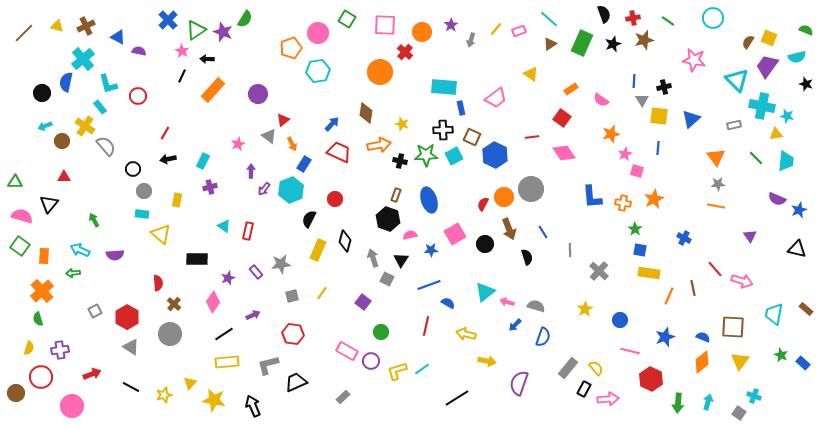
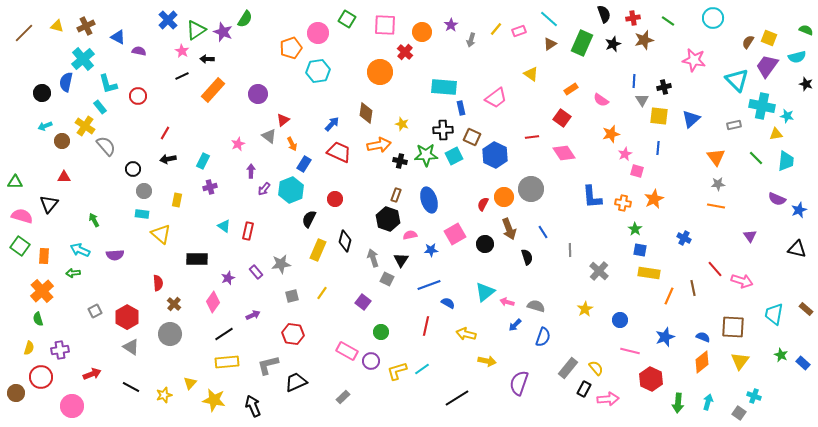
black line at (182, 76): rotated 40 degrees clockwise
